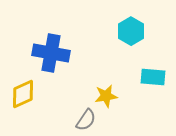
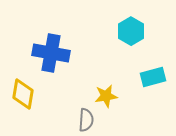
cyan rectangle: rotated 20 degrees counterclockwise
yellow diamond: rotated 56 degrees counterclockwise
gray semicircle: rotated 30 degrees counterclockwise
